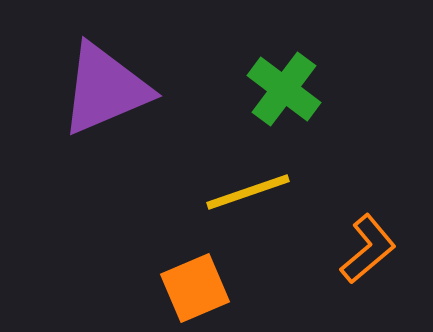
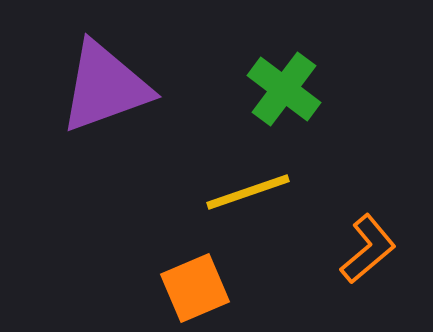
purple triangle: moved 2 px up; rotated 3 degrees clockwise
